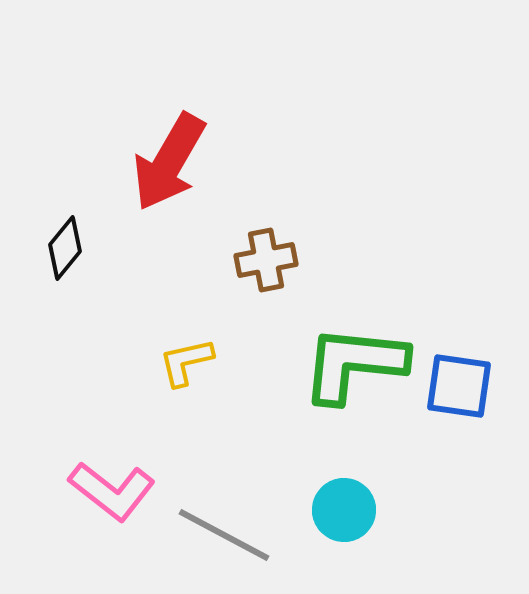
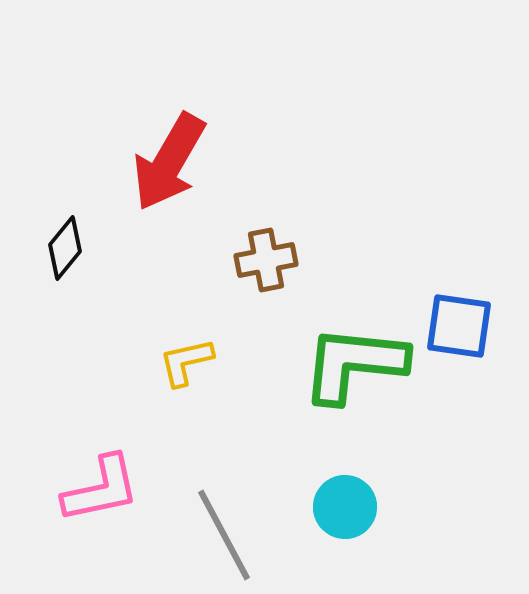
blue square: moved 60 px up
pink L-shape: moved 11 px left, 2 px up; rotated 50 degrees counterclockwise
cyan circle: moved 1 px right, 3 px up
gray line: rotated 34 degrees clockwise
